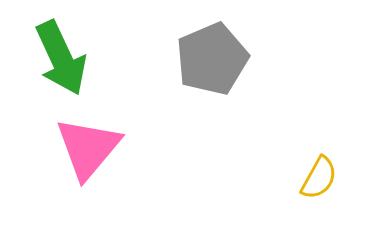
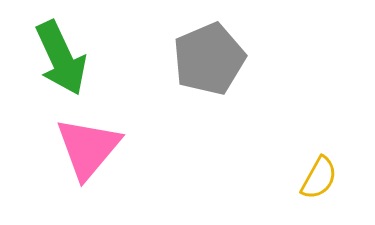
gray pentagon: moved 3 px left
